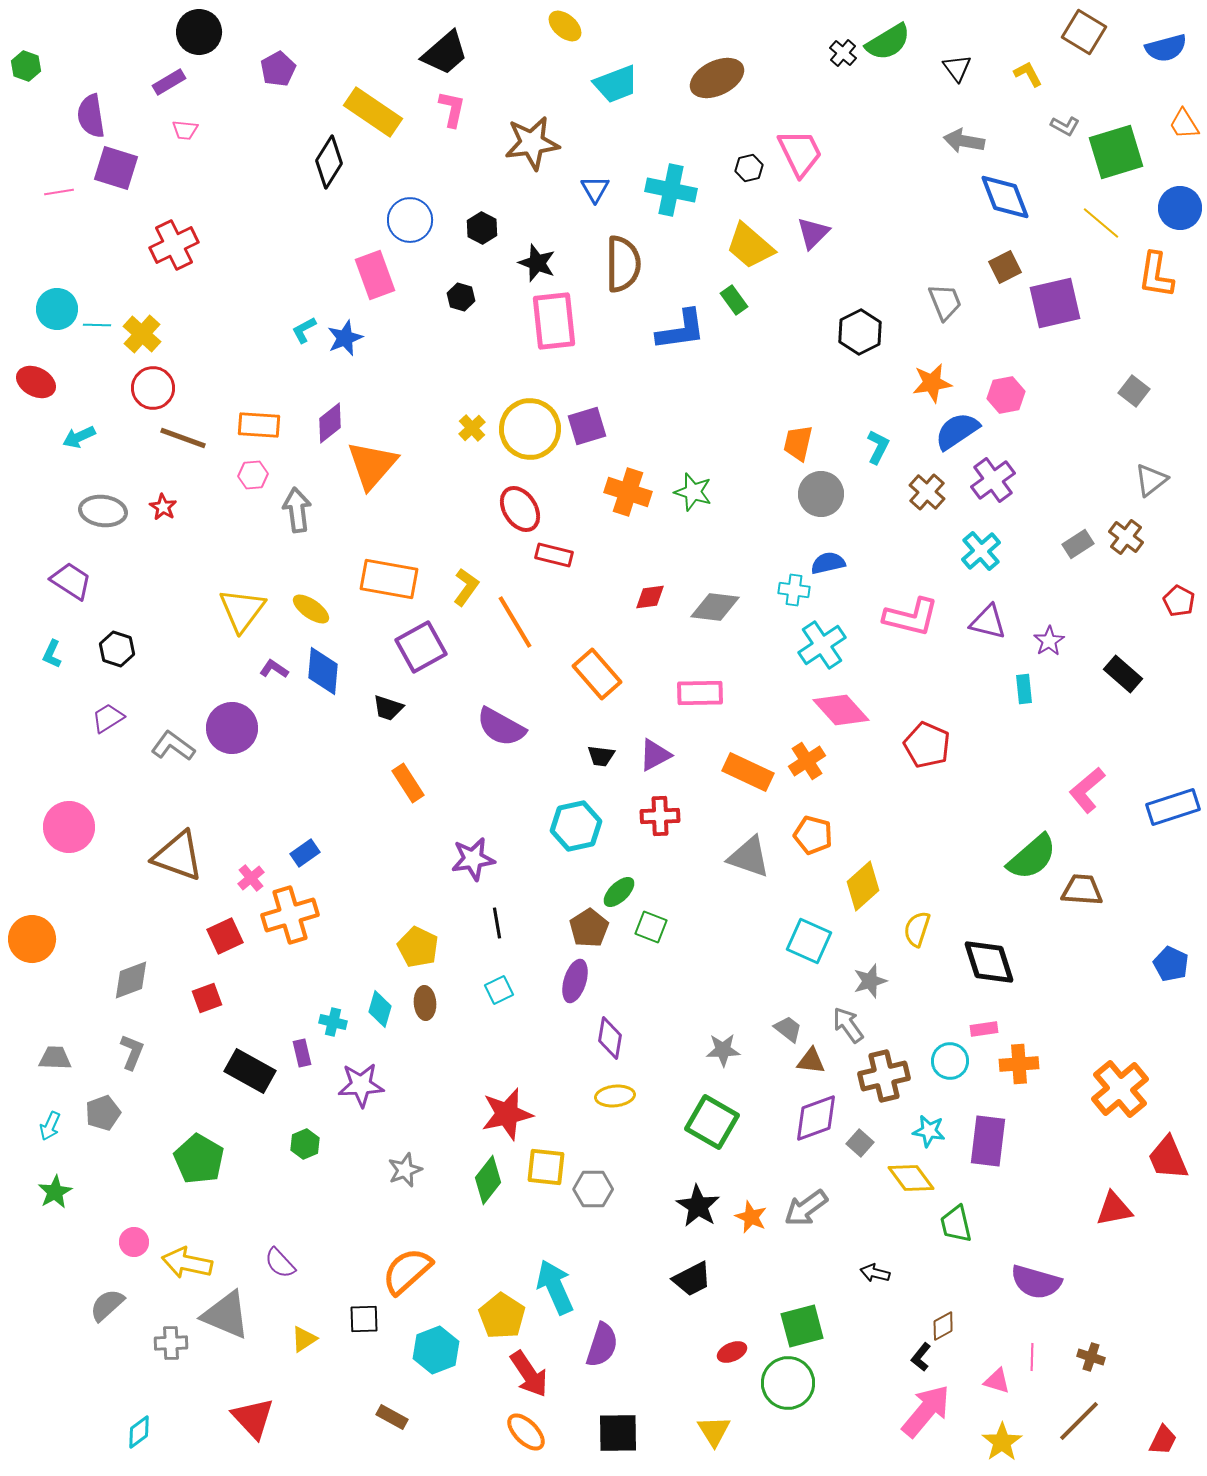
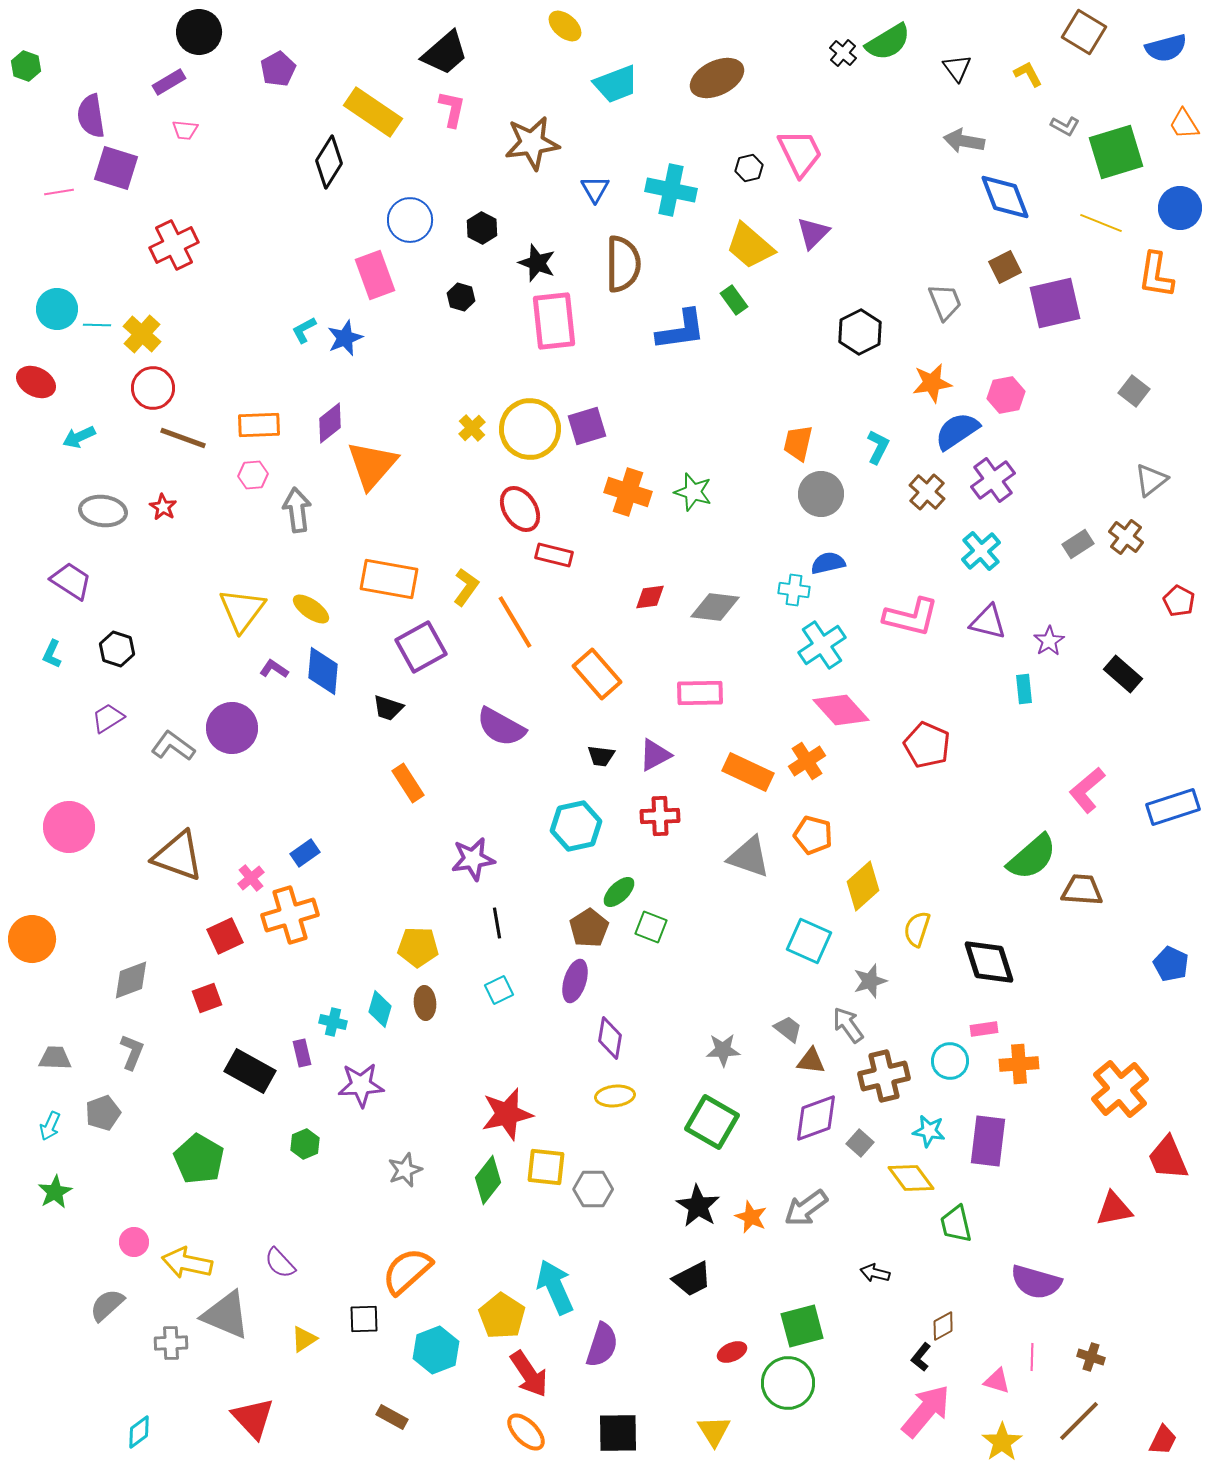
yellow line at (1101, 223): rotated 18 degrees counterclockwise
orange rectangle at (259, 425): rotated 6 degrees counterclockwise
yellow pentagon at (418, 947): rotated 24 degrees counterclockwise
